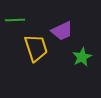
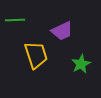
yellow trapezoid: moved 7 px down
green star: moved 1 px left, 7 px down
